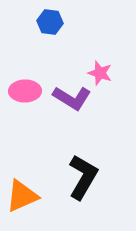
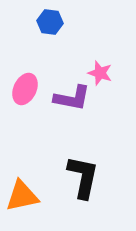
pink ellipse: moved 2 px up; rotated 64 degrees counterclockwise
purple L-shape: rotated 21 degrees counterclockwise
black L-shape: rotated 18 degrees counterclockwise
orange triangle: rotated 12 degrees clockwise
